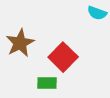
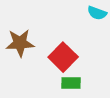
brown star: rotated 24 degrees clockwise
green rectangle: moved 24 px right
